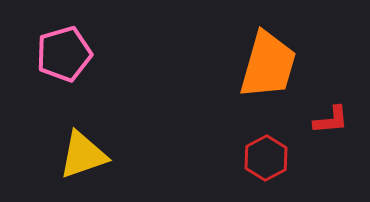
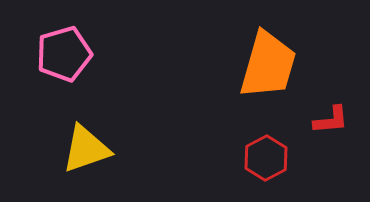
yellow triangle: moved 3 px right, 6 px up
